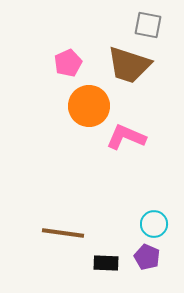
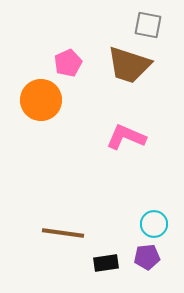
orange circle: moved 48 px left, 6 px up
purple pentagon: rotated 30 degrees counterclockwise
black rectangle: rotated 10 degrees counterclockwise
